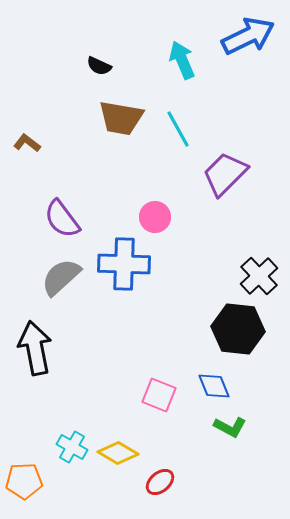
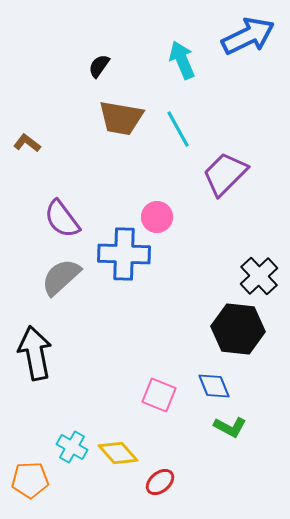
black semicircle: rotated 100 degrees clockwise
pink circle: moved 2 px right
blue cross: moved 10 px up
black arrow: moved 5 px down
yellow diamond: rotated 18 degrees clockwise
orange pentagon: moved 6 px right, 1 px up
